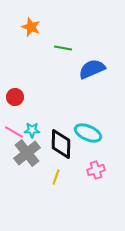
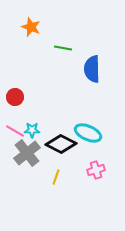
blue semicircle: rotated 68 degrees counterclockwise
pink line: moved 1 px right, 1 px up
black diamond: rotated 64 degrees counterclockwise
